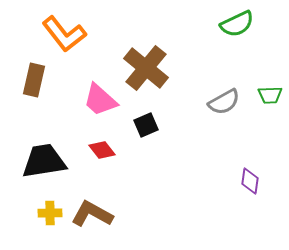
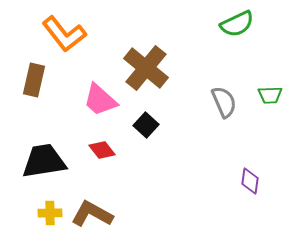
gray semicircle: rotated 84 degrees counterclockwise
black square: rotated 25 degrees counterclockwise
